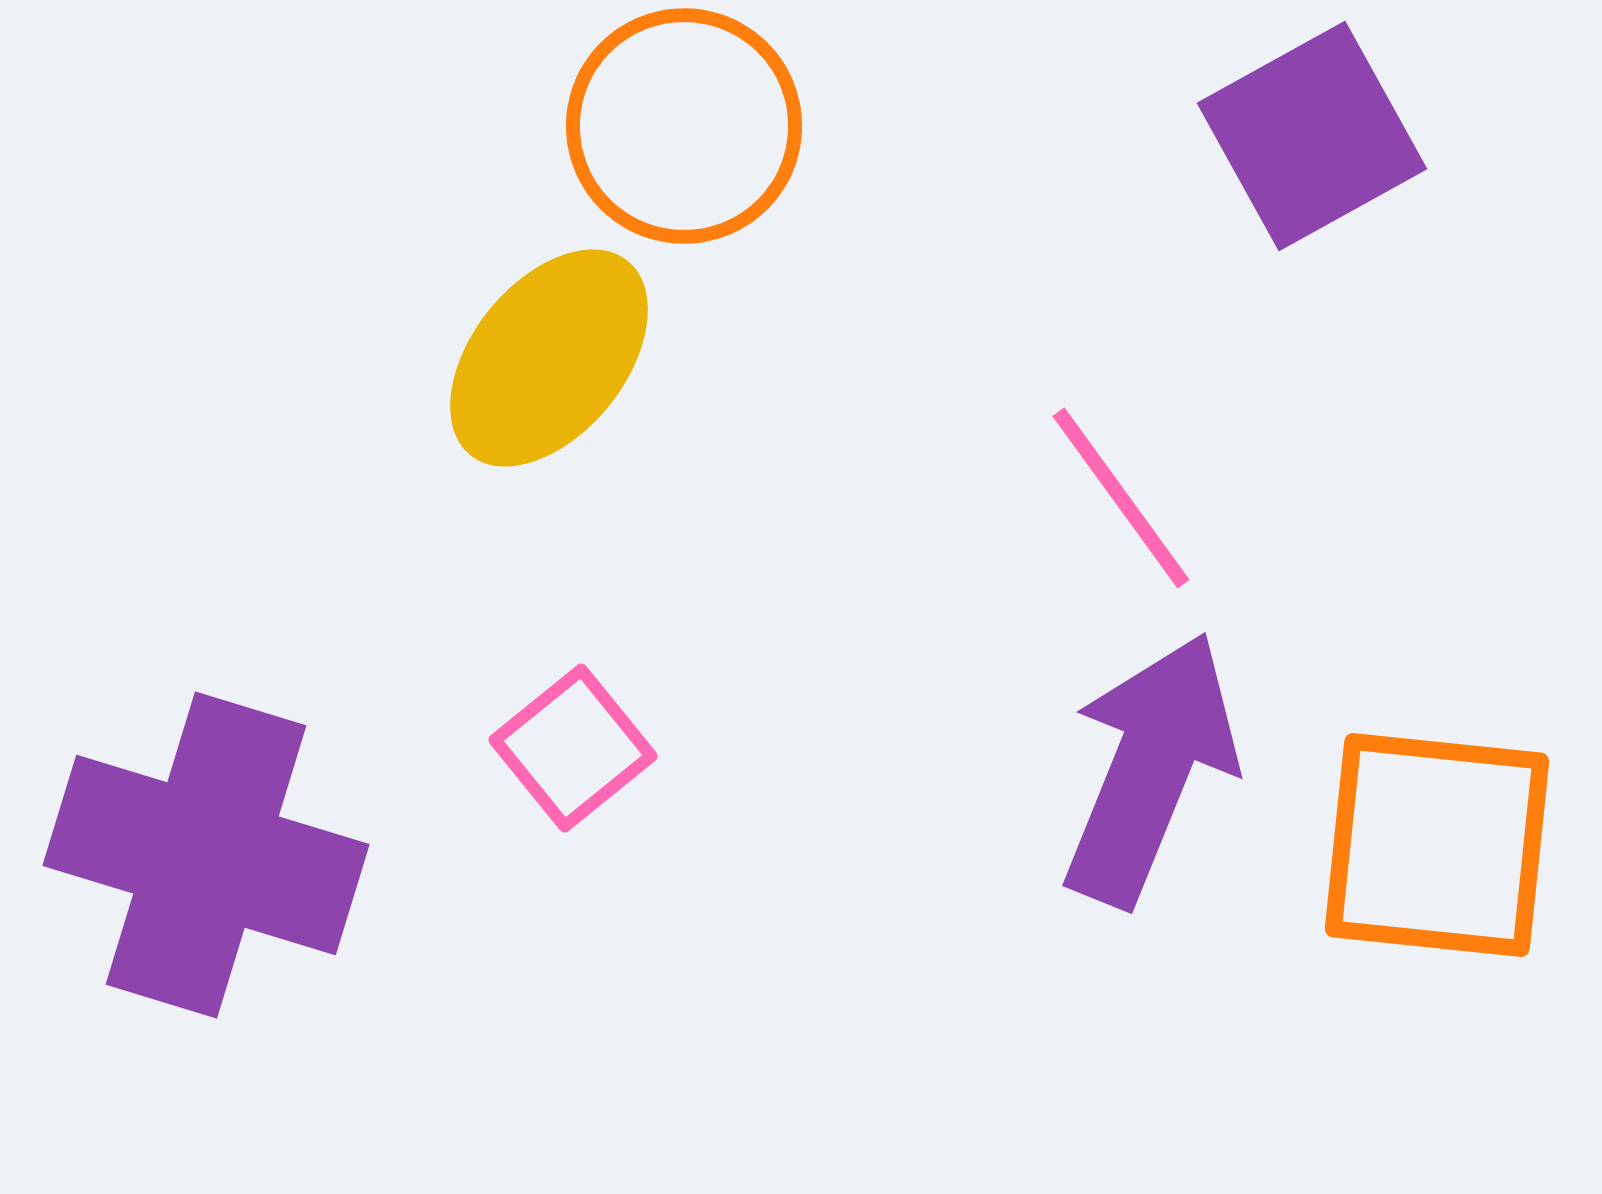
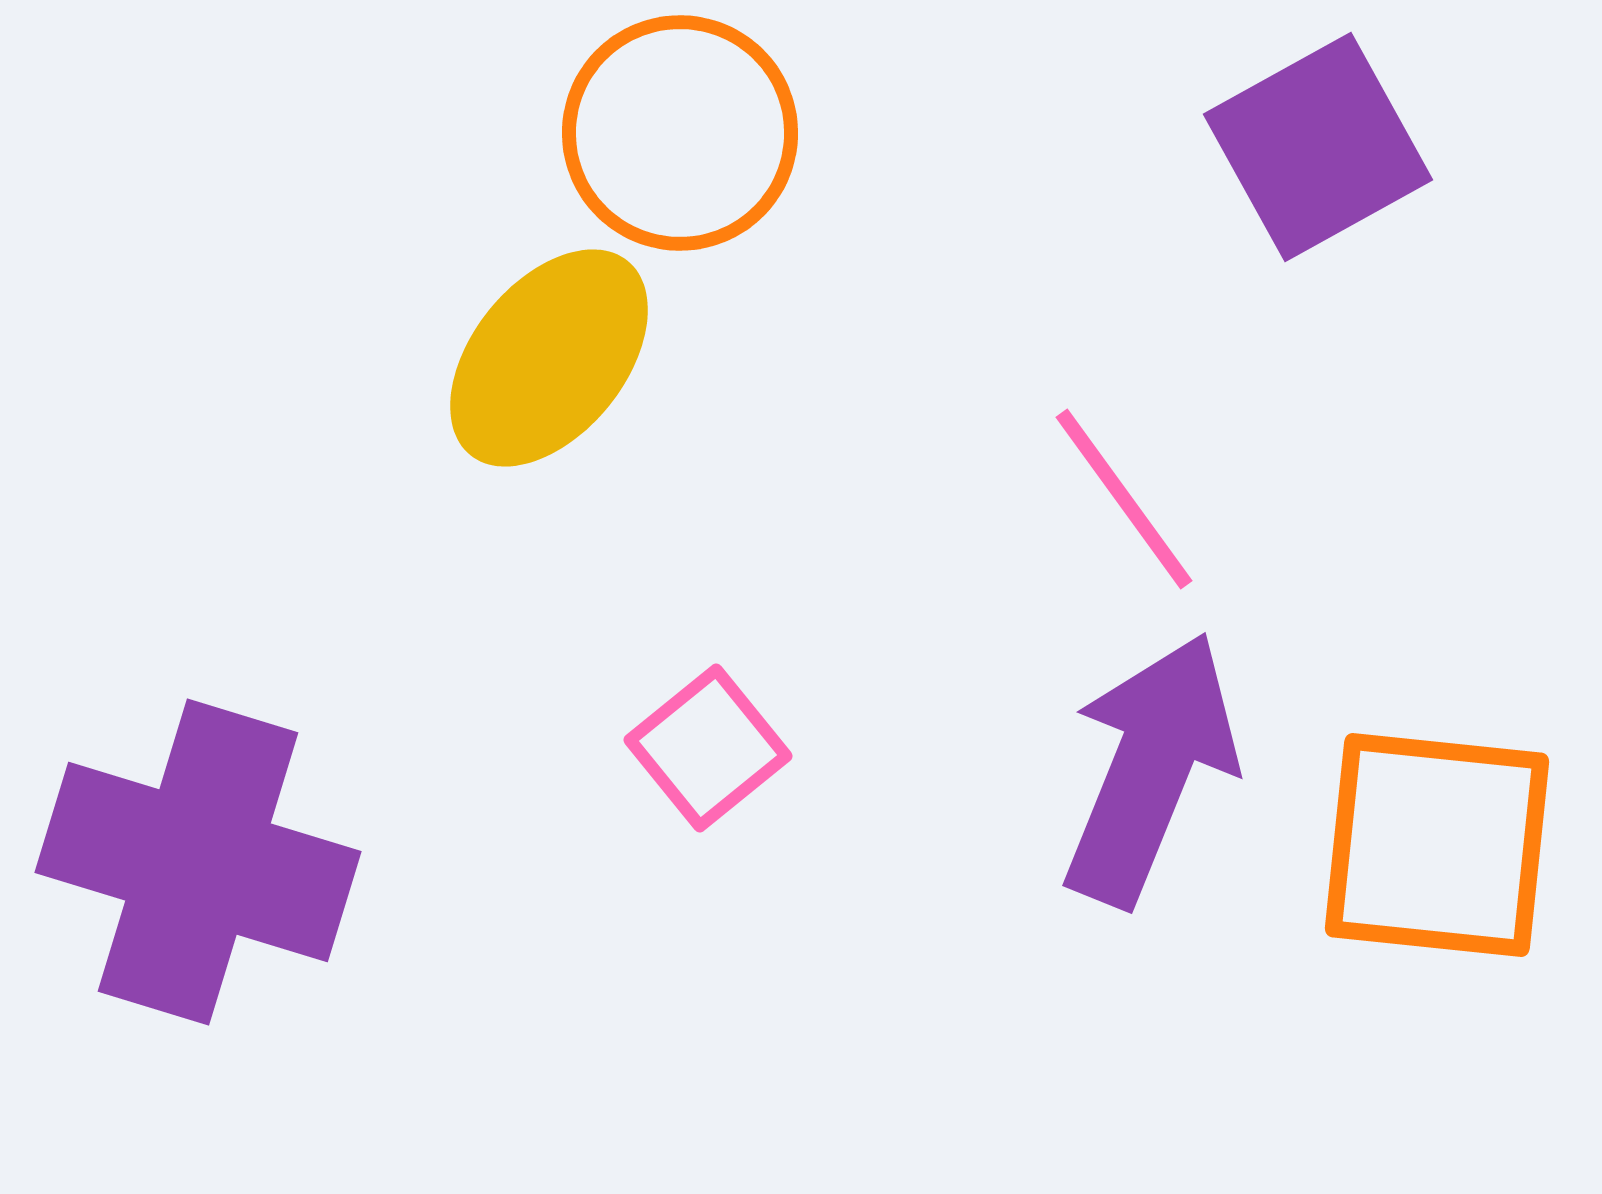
orange circle: moved 4 px left, 7 px down
purple square: moved 6 px right, 11 px down
pink line: moved 3 px right, 1 px down
pink square: moved 135 px right
purple cross: moved 8 px left, 7 px down
